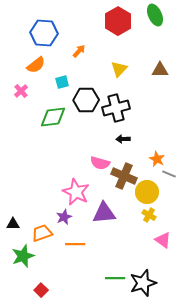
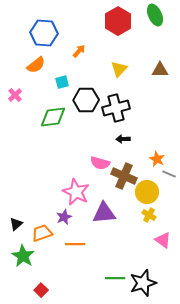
pink cross: moved 6 px left, 4 px down
black triangle: moved 3 px right; rotated 40 degrees counterclockwise
green star: rotated 20 degrees counterclockwise
